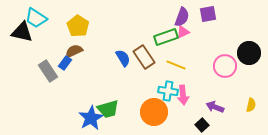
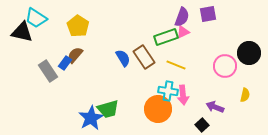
brown semicircle: moved 1 px right, 4 px down; rotated 24 degrees counterclockwise
yellow semicircle: moved 6 px left, 10 px up
orange circle: moved 4 px right, 3 px up
